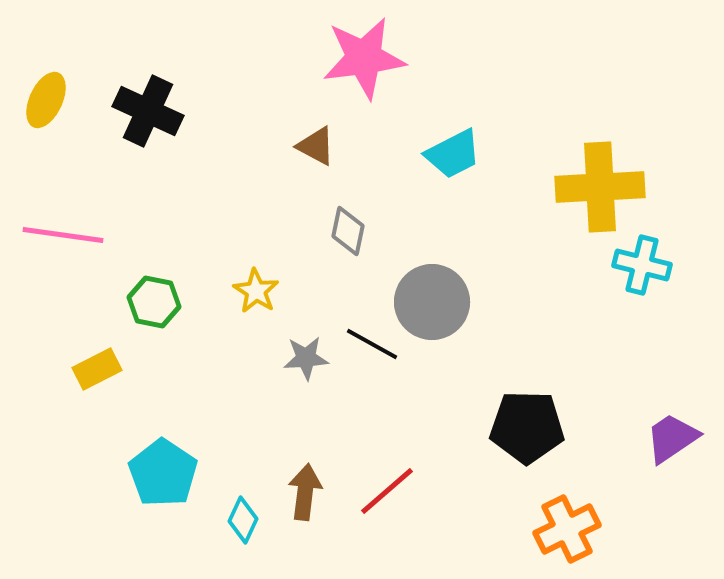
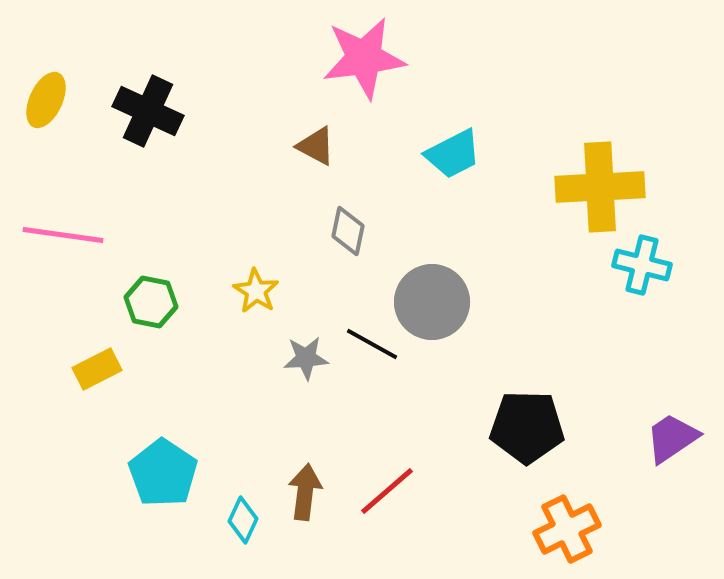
green hexagon: moved 3 px left
